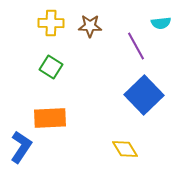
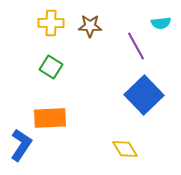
blue L-shape: moved 2 px up
